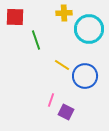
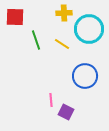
yellow line: moved 21 px up
pink line: rotated 24 degrees counterclockwise
